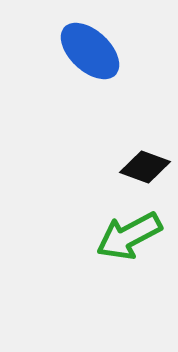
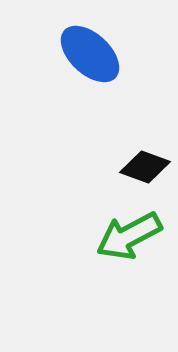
blue ellipse: moved 3 px down
